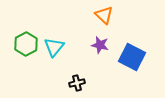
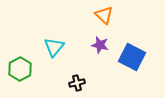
green hexagon: moved 6 px left, 25 px down
